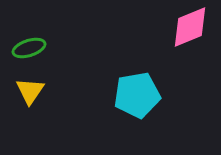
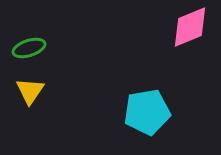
cyan pentagon: moved 10 px right, 17 px down
